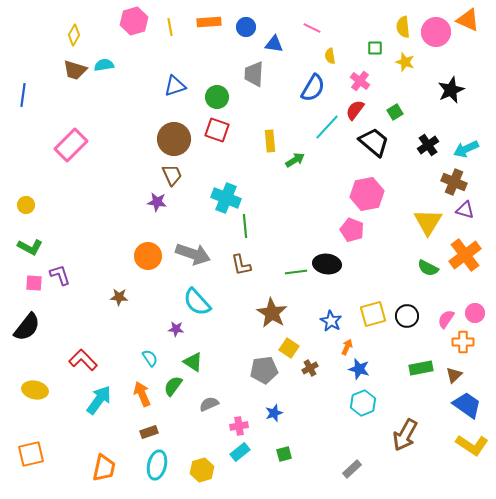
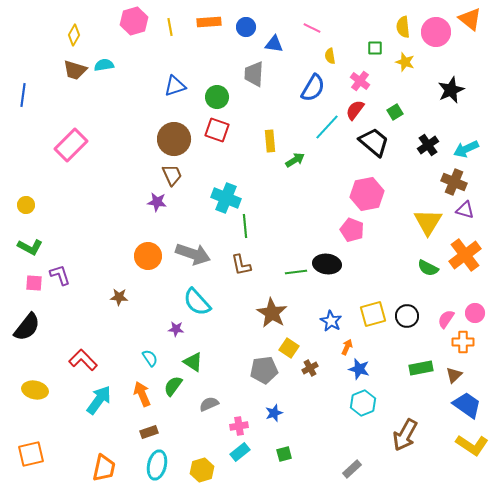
orange triangle at (468, 20): moved 2 px right, 1 px up; rotated 15 degrees clockwise
